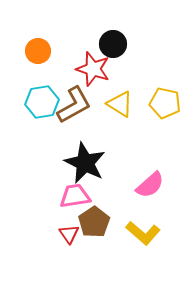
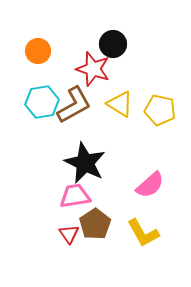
yellow pentagon: moved 5 px left, 7 px down
brown pentagon: moved 1 px right, 2 px down
yellow L-shape: rotated 20 degrees clockwise
